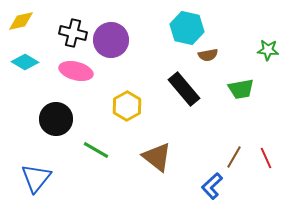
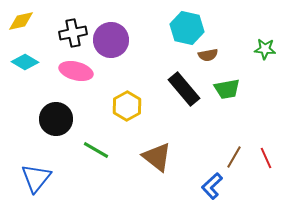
black cross: rotated 24 degrees counterclockwise
green star: moved 3 px left, 1 px up
green trapezoid: moved 14 px left
